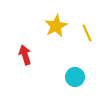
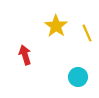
yellow star: rotated 10 degrees counterclockwise
cyan circle: moved 3 px right
